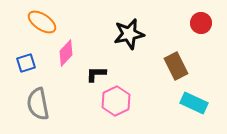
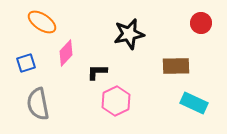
brown rectangle: rotated 64 degrees counterclockwise
black L-shape: moved 1 px right, 2 px up
